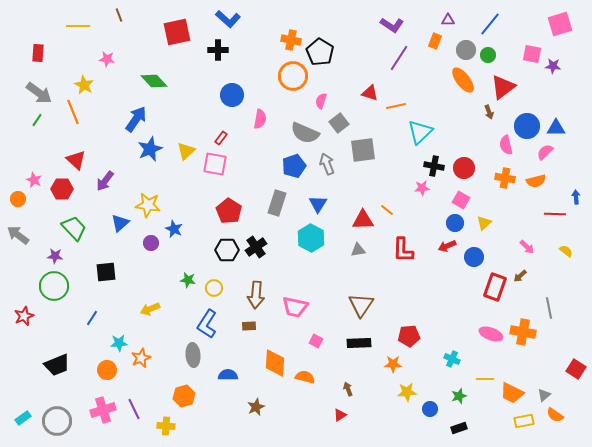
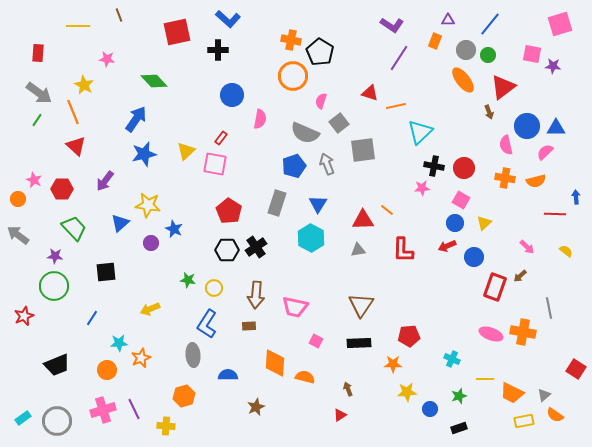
blue star at (150, 149): moved 6 px left, 5 px down; rotated 10 degrees clockwise
red triangle at (76, 160): moved 14 px up
